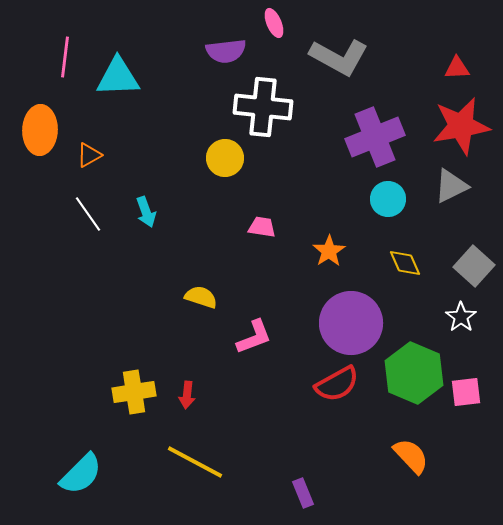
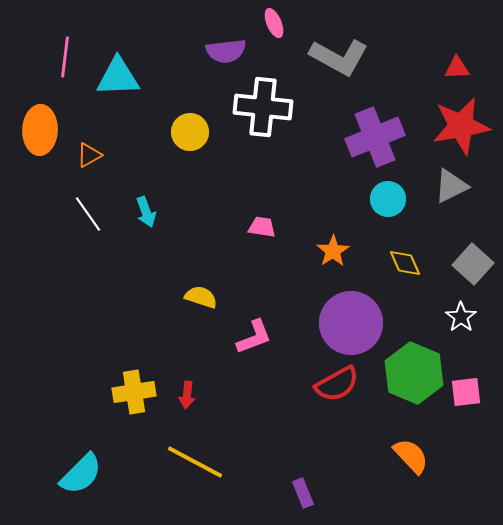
yellow circle: moved 35 px left, 26 px up
orange star: moved 4 px right
gray square: moved 1 px left, 2 px up
